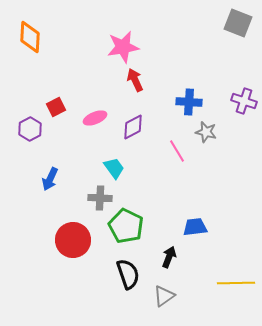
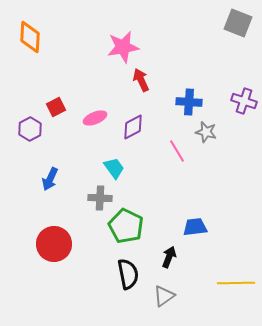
red arrow: moved 6 px right
red circle: moved 19 px left, 4 px down
black semicircle: rotated 8 degrees clockwise
